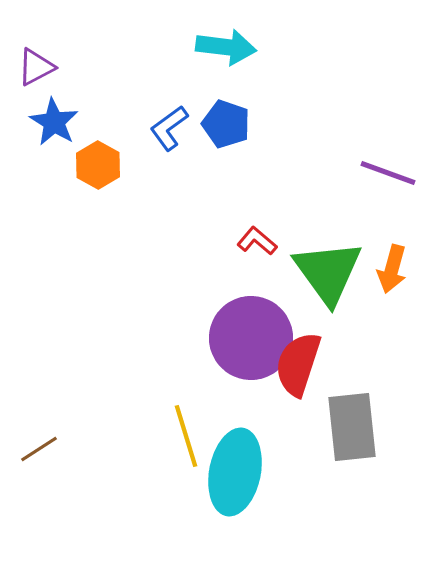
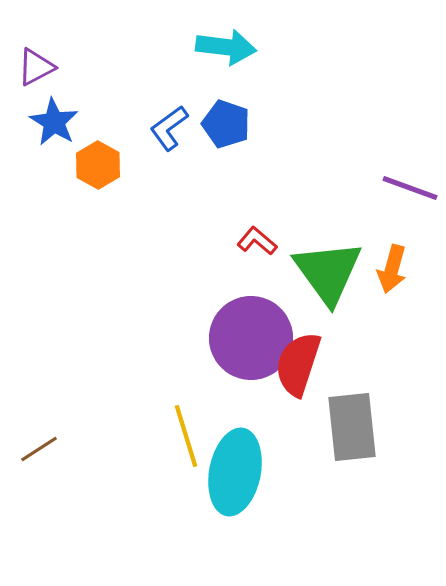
purple line: moved 22 px right, 15 px down
